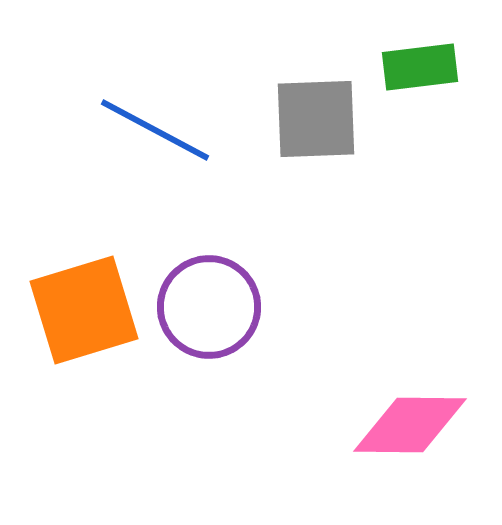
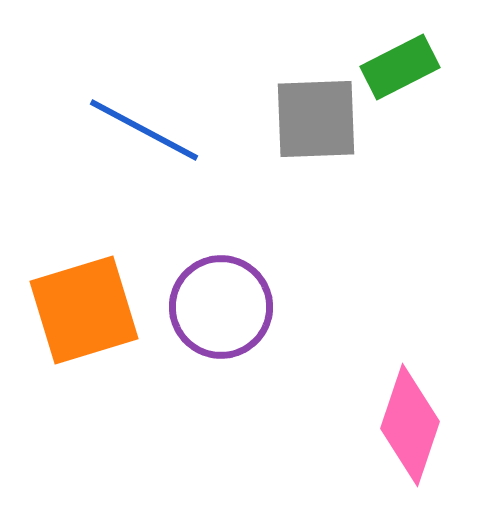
green rectangle: moved 20 px left; rotated 20 degrees counterclockwise
blue line: moved 11 px left
purple circle: moved 12 px right
pink diamond: rotated 72 degrees counterclockwise
